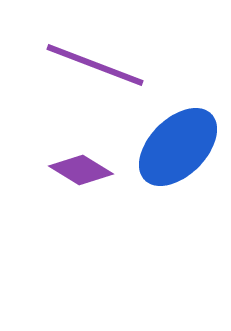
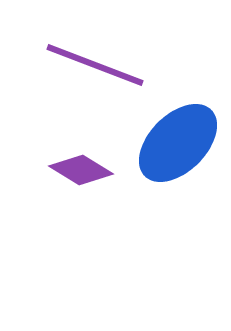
blue ellipse: moved 4 px up
